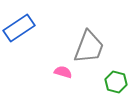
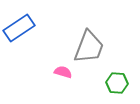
green hexagon: moved 1 px right, 1 px down; rotated 10 degrees counterclockwise
